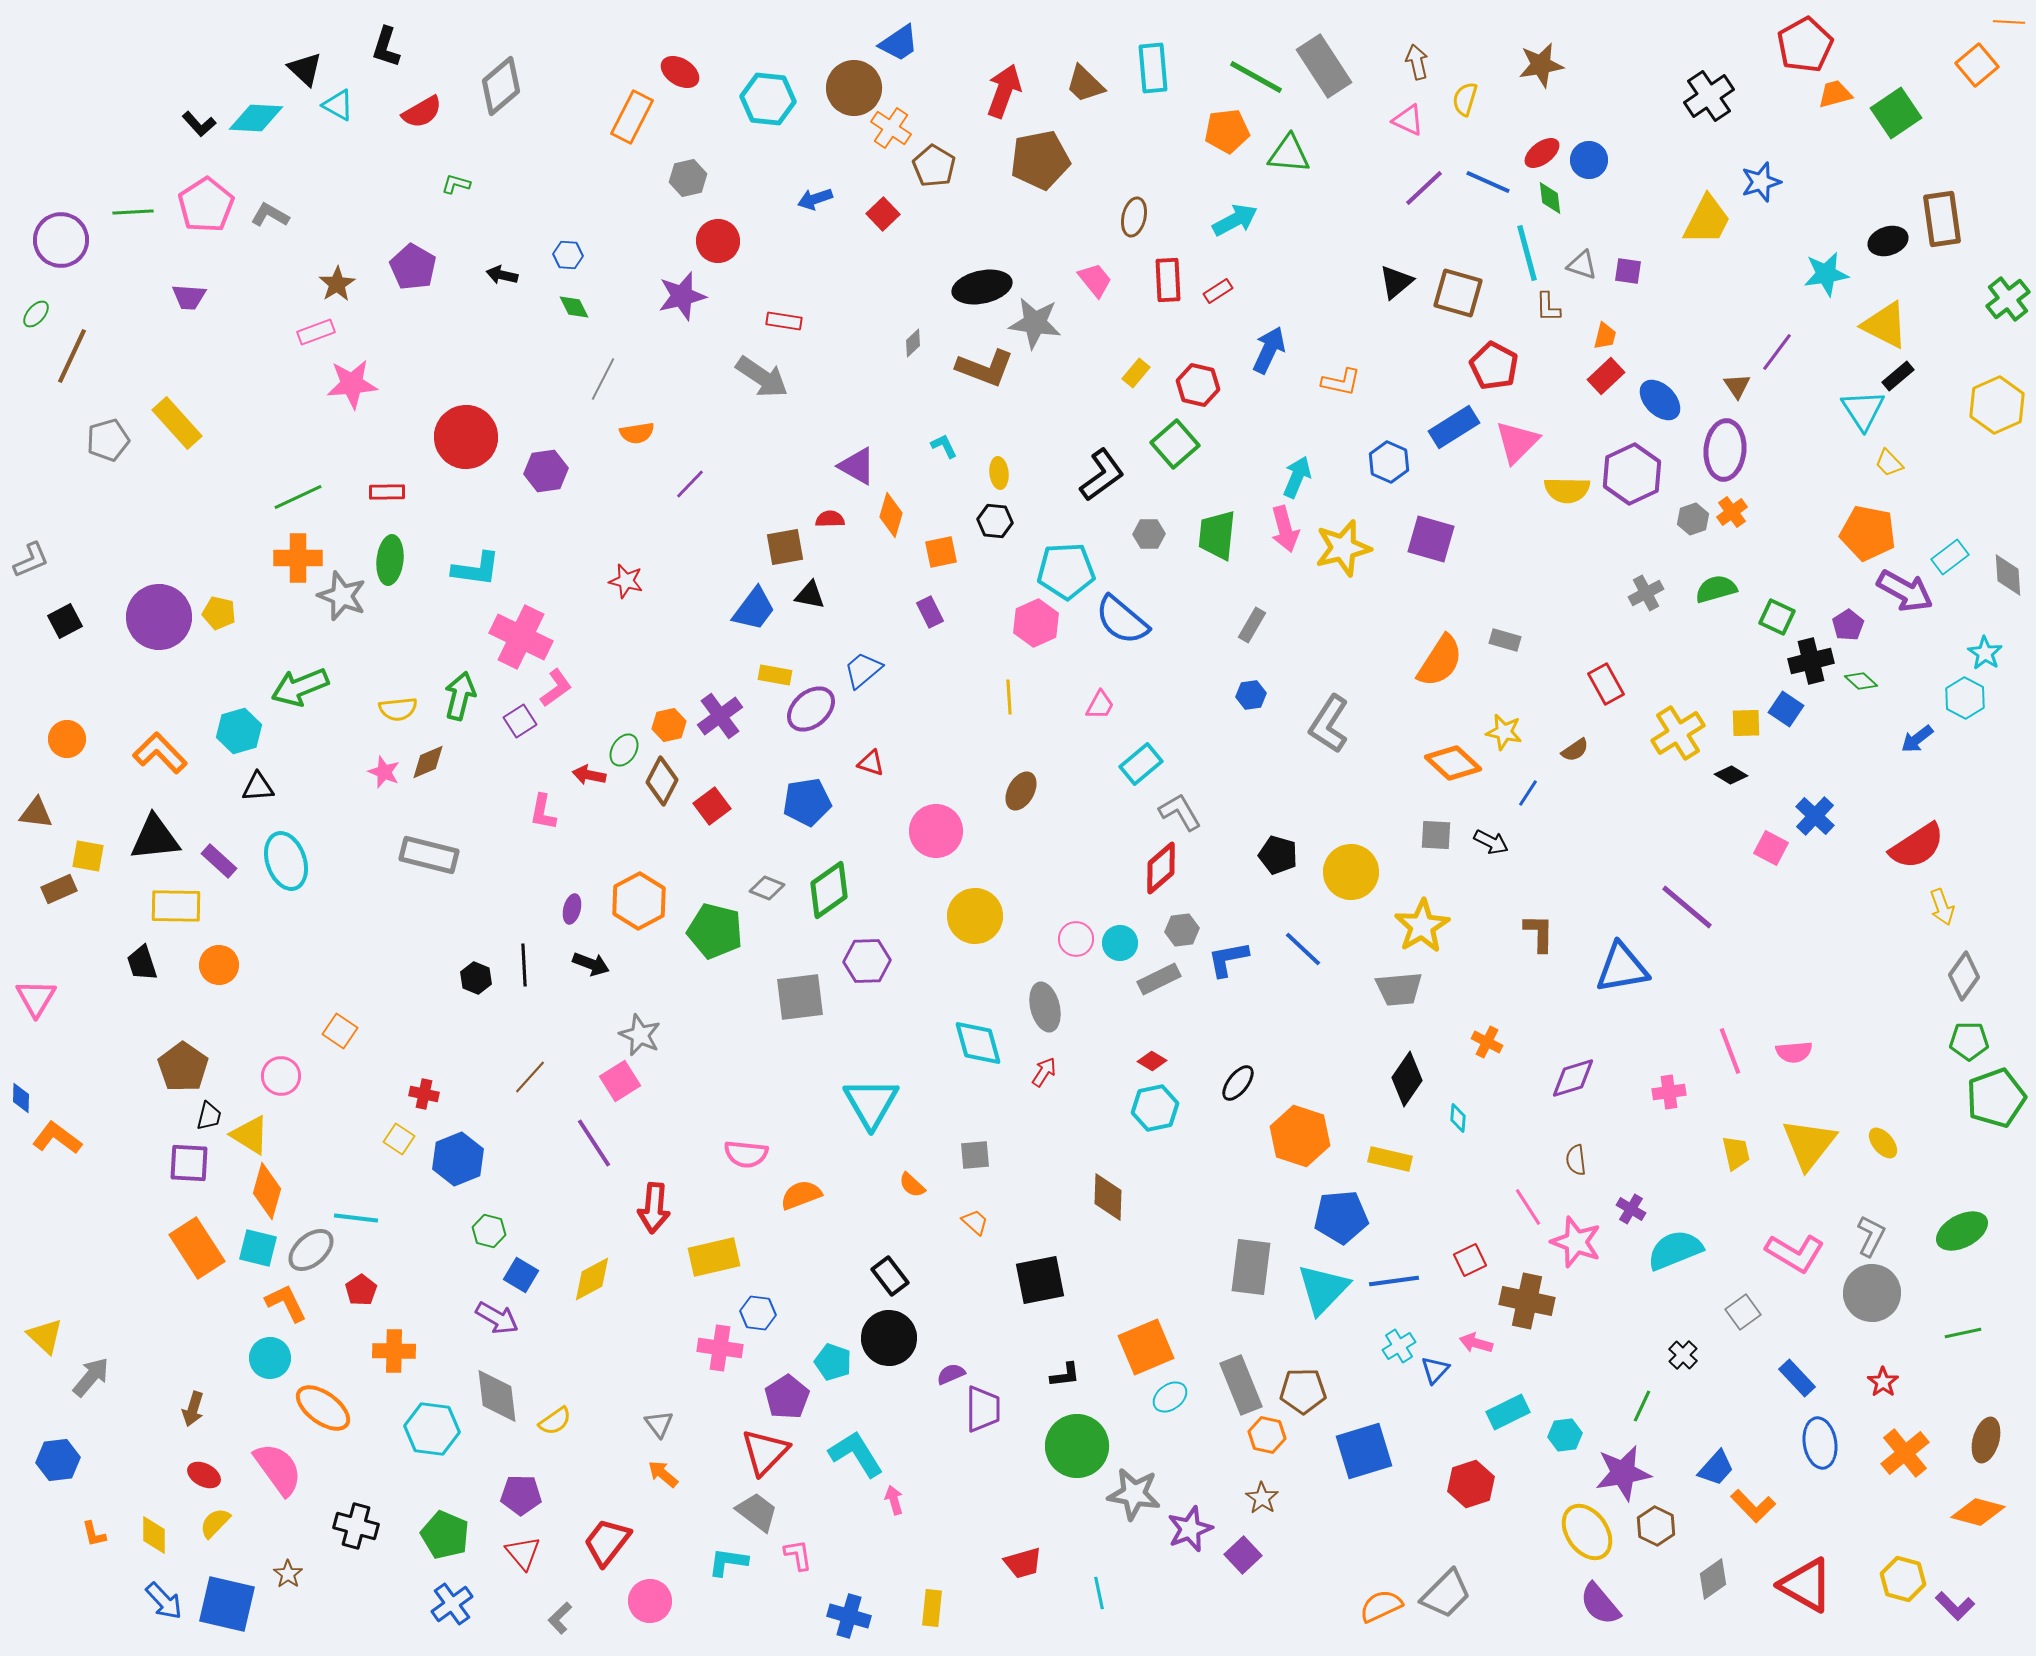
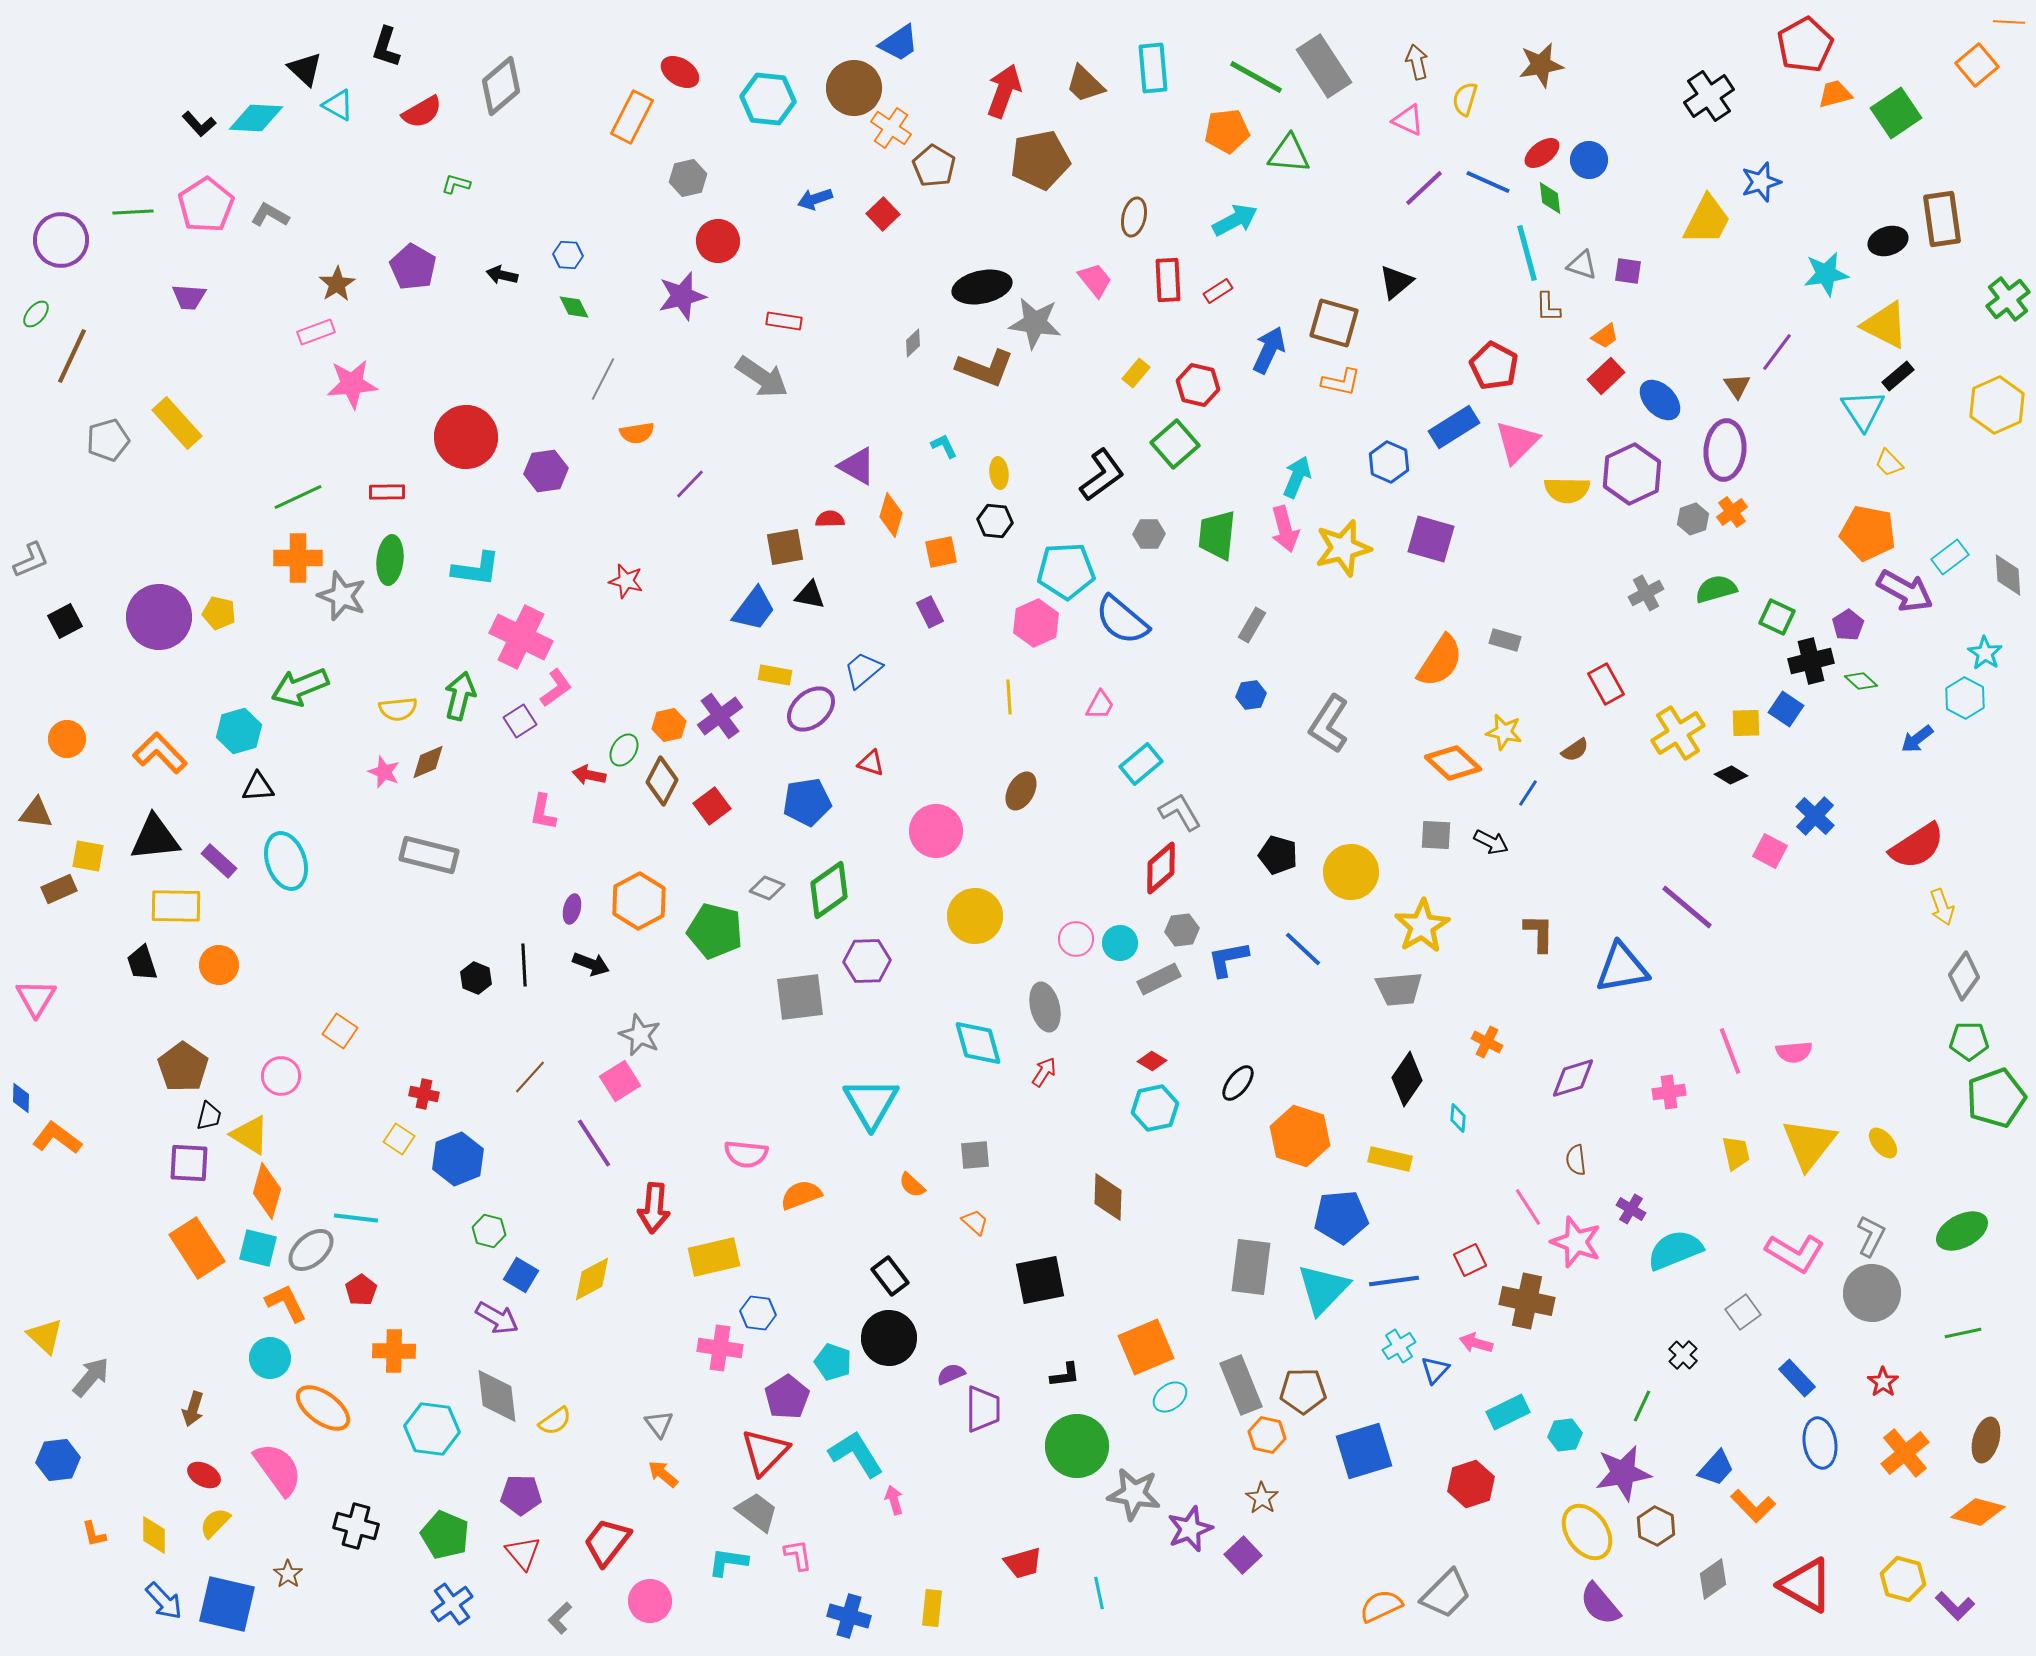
brown square at (1458, 293): moved 124 px left, 30 px down
orange trapezoid at (1605, 336): rotated 40 degrees clockwise
pink square at (1771, 848): moved 1 px left, 3 px down
